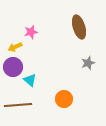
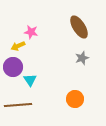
brown ellipse: rotated 15 degrees counterclockwise
pink star: rotated 24 degrees clockwise
yellow arrow: moved 3 px right, 1 px up
gray star: moved 6 px left, 5 px up
cyan triangle: rotated 16 degrees clockwise
orange circle: moved 11 px right
